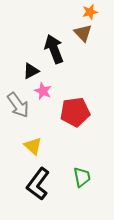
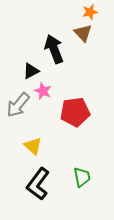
gray arrow: rotated 76 degrees clockwise
